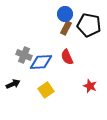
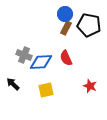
red semicircle: moved 1 px left, 1 px down
black arrow: rotated 112 degrees counterclockwise
yellow square: rotated 21 degrees clockwise
